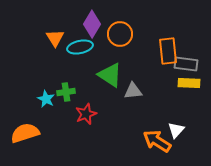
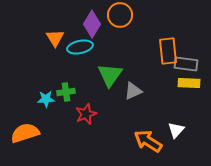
orange circle: moved 19 px up
green triangle: rotated 32 degrees clockwise
gray triangle: rotated 18 degrees counterclockwise
cyan star: rotated 30 degrees counterclockwise
orange arrow: moved 9 px left
